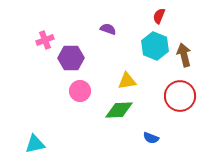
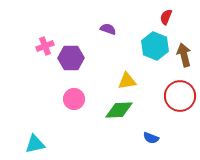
red semicircle: moved 7 px right, 1 px down
pink cross: moved 6 px down
pink circle: moved 6 px left, 8 px down
